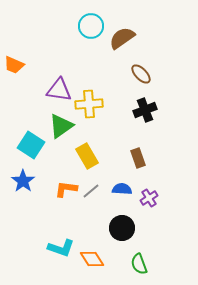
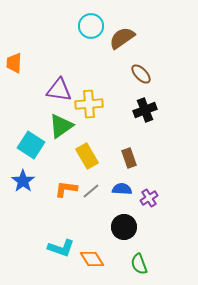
orange trapezoid: moved 2 px up; rotated 70 degrees clockwise
brown rectangle: moved 9 px left
black circle: moved 2 px right, 1 px up
